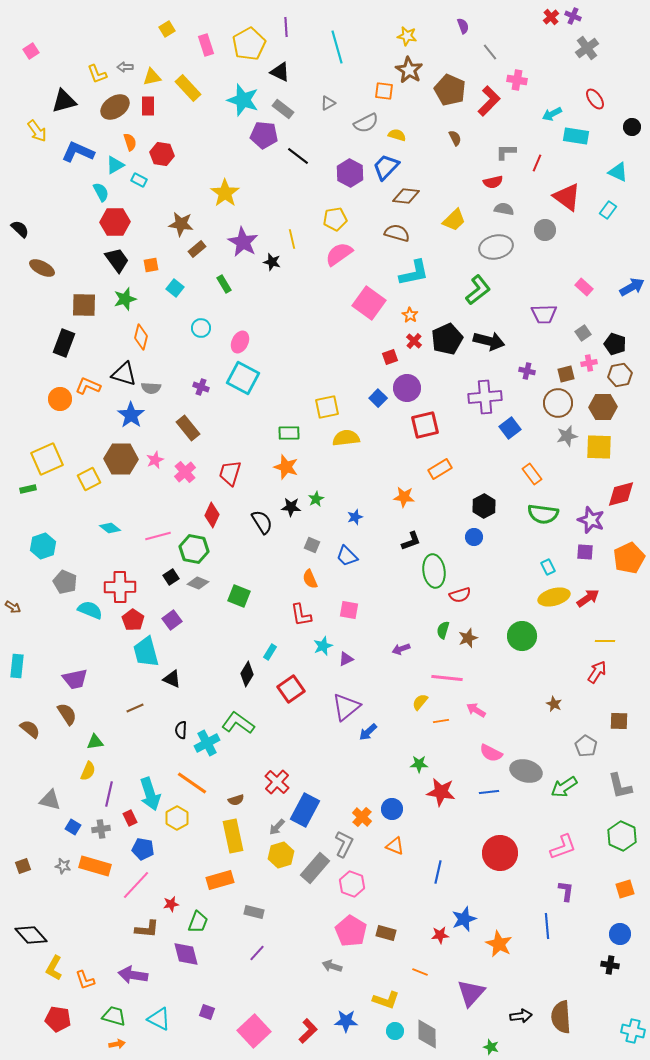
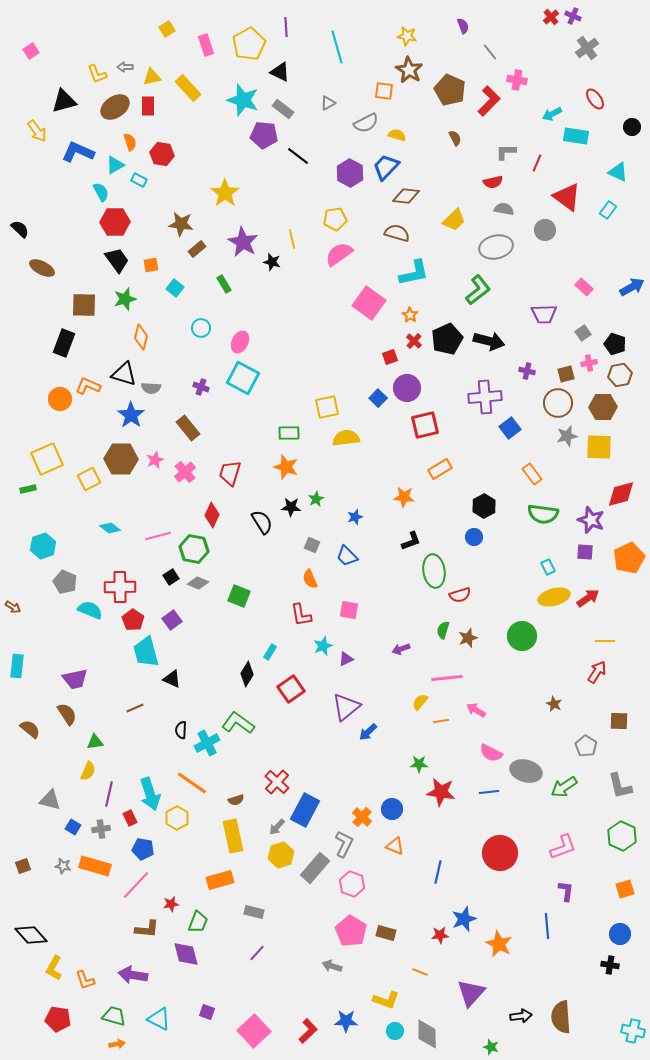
pink line at (447, 678): rotated 12 degrees counterclockwise
